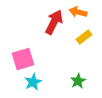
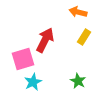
red arrow: moved 9 px left, 18 px down
yellow rectangle: rotated 21 degrees counterclockwise
green star: rotated 14 degrees counterclockwise
